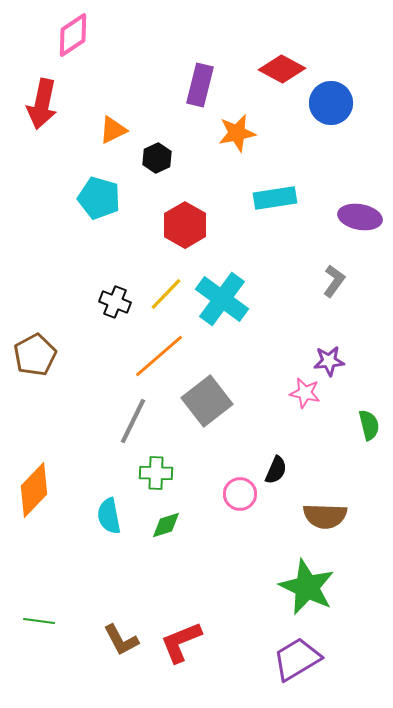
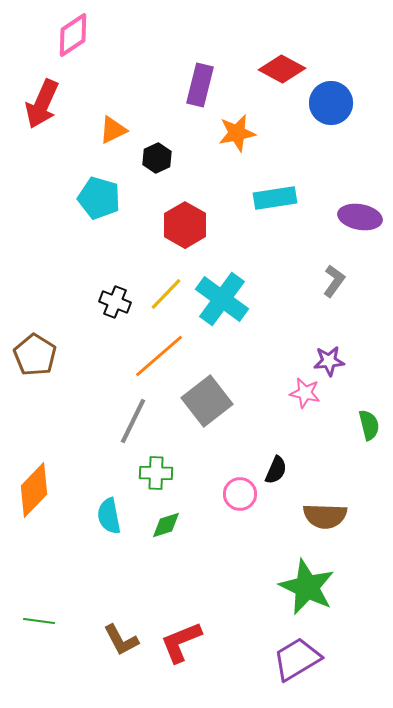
red arrow: rotated 12 degrees clockwise
brown pentagon: rotated 12 degrees counterclockwise
